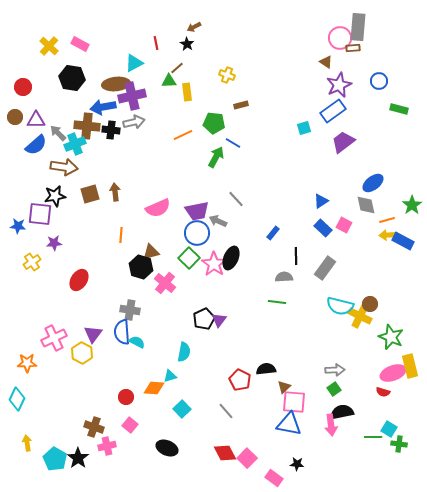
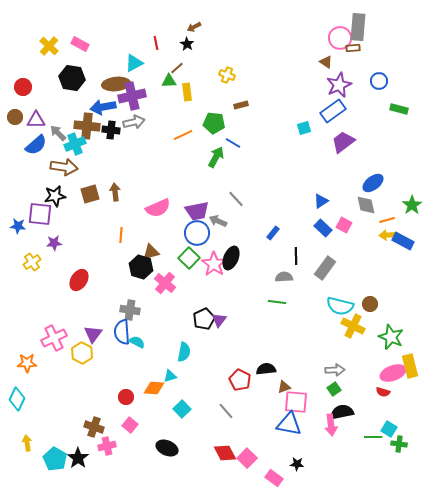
yellow cross at (360, 316): moved 7 px left, 10 px down
brown triangle at (284, 387): rotated 24 degrees clockwise
pink square at (294, 402): moved 2 px right
